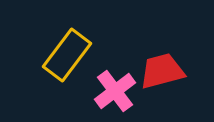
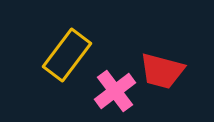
red trapezoid: rotated 150 degrees counterclockwise
